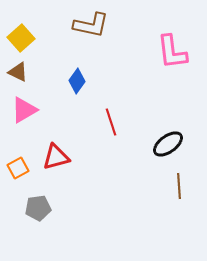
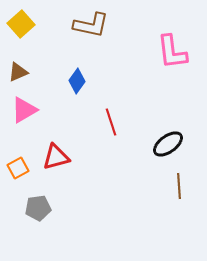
yellow square: moved 14 px up
brown triangle: rotated 50 degrees counterclockwise
